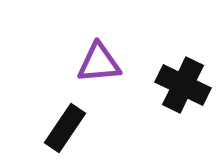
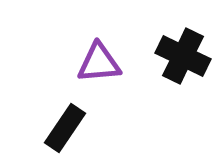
black cross: moved 29 px up
